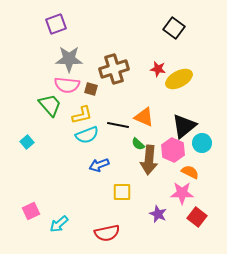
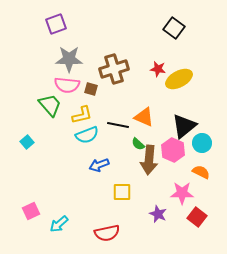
orange semicircle: moved 11 px right
